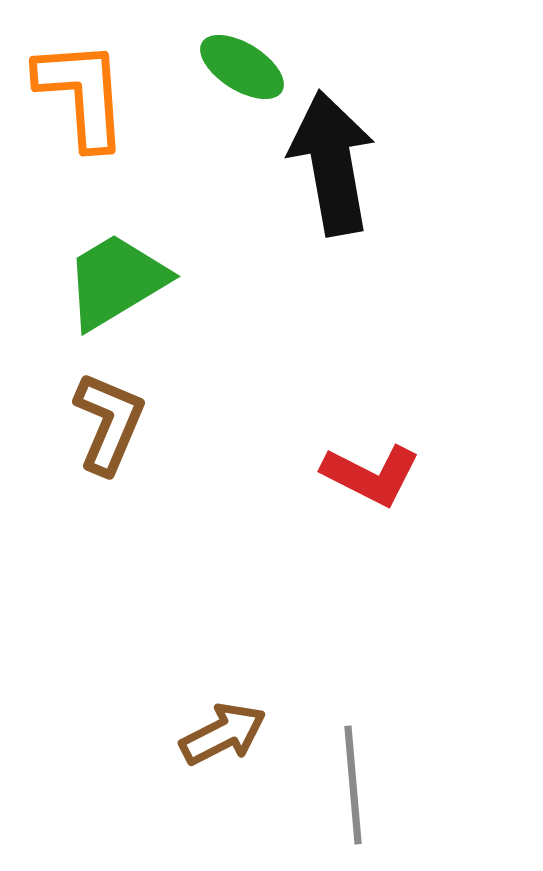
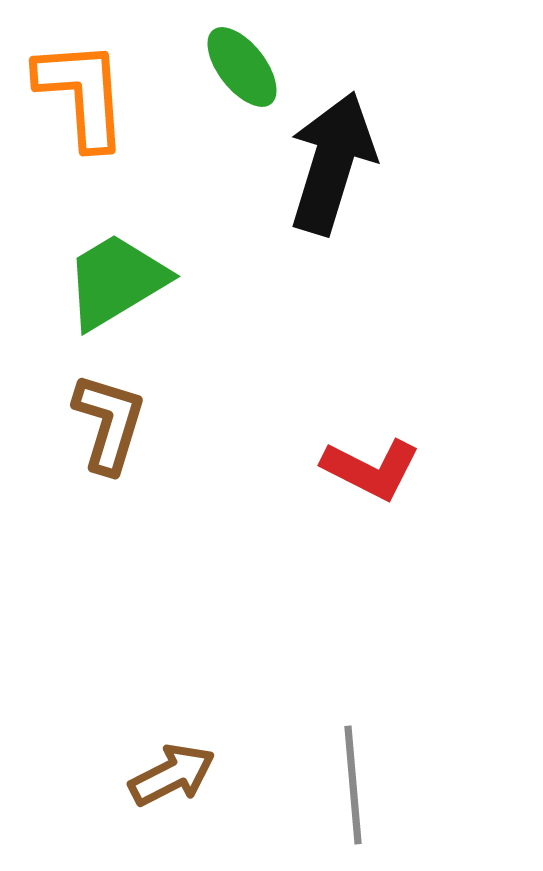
green ellipse: rotated 20 degrees clockwise
black arrow: rotated 27 degrees clockwise
brown L-shape: rotated 6 degrees counterclockwise
red L-shape: moved 6 px up
brown arrow: moved 51 px left, 41 px down
